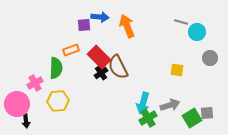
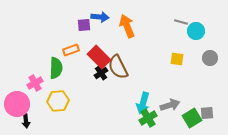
cyan circle: moved 1 px left, 1 px up
yellow square: moved 11 px up
